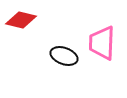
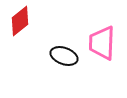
red diamond: moved 1 px left, 1 px down; rotated 52 degrees counterclockwise
